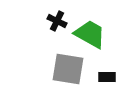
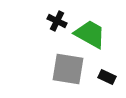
black rectangle: rotated 24 degrees clockwise
